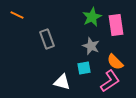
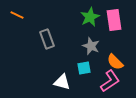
green star: moved 2 px left
pink rectangle: moved 2 px left, 5 px up
